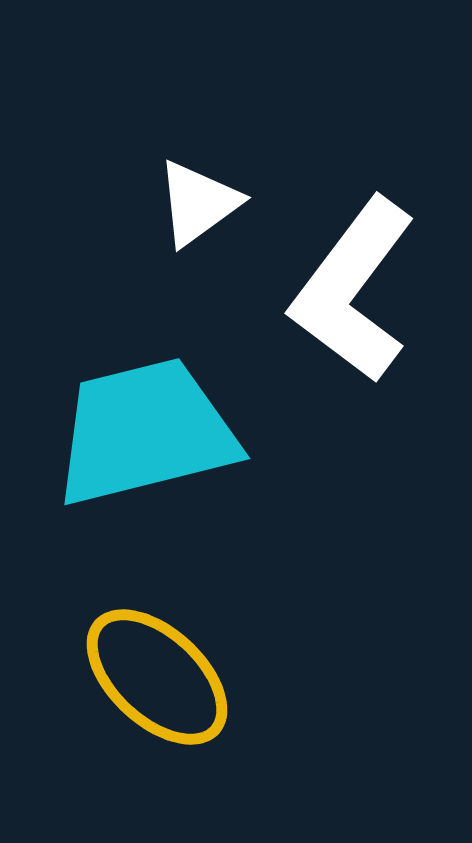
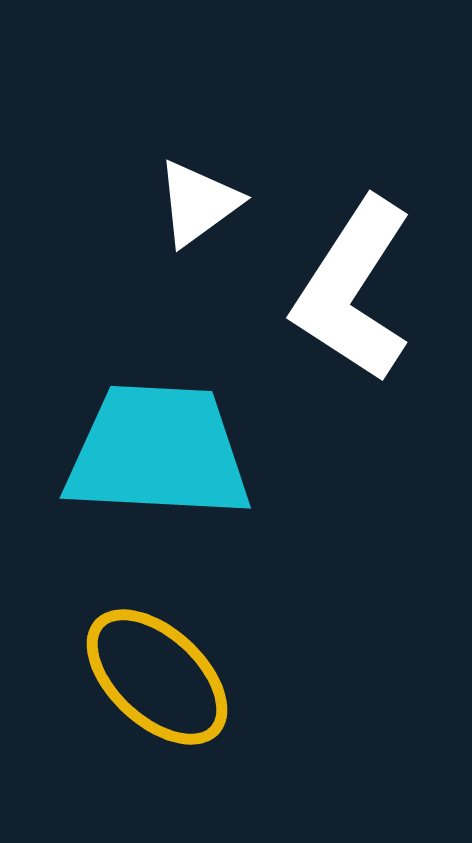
white L-shape: rotated 4 degrees counterclockwise
cyan trapezoid: moved 13 px right, 20 px down; rotated 17 degrees clockwise
